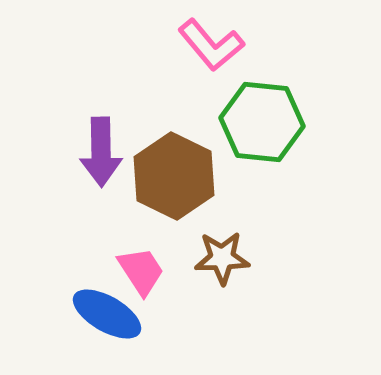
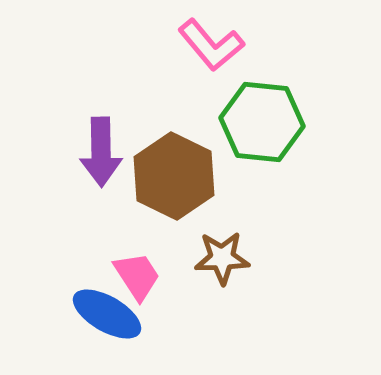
pink trapezoid: moved 4 px left, 5 px down
